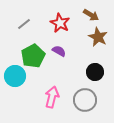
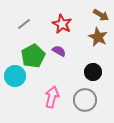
brown arrow: moved 10 px right
red star: moved 2 px right, 1 px down
black circle: moved 2 px left
